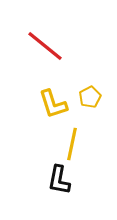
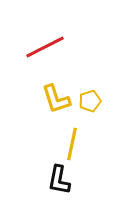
red line: moved 1 px down; rotated 66 degrees counterclockwise
yellow pentagon: moved 4 px down; rotated 10 degrees clockwise
yellow L-shape: moved 3 px right, 5 px up
